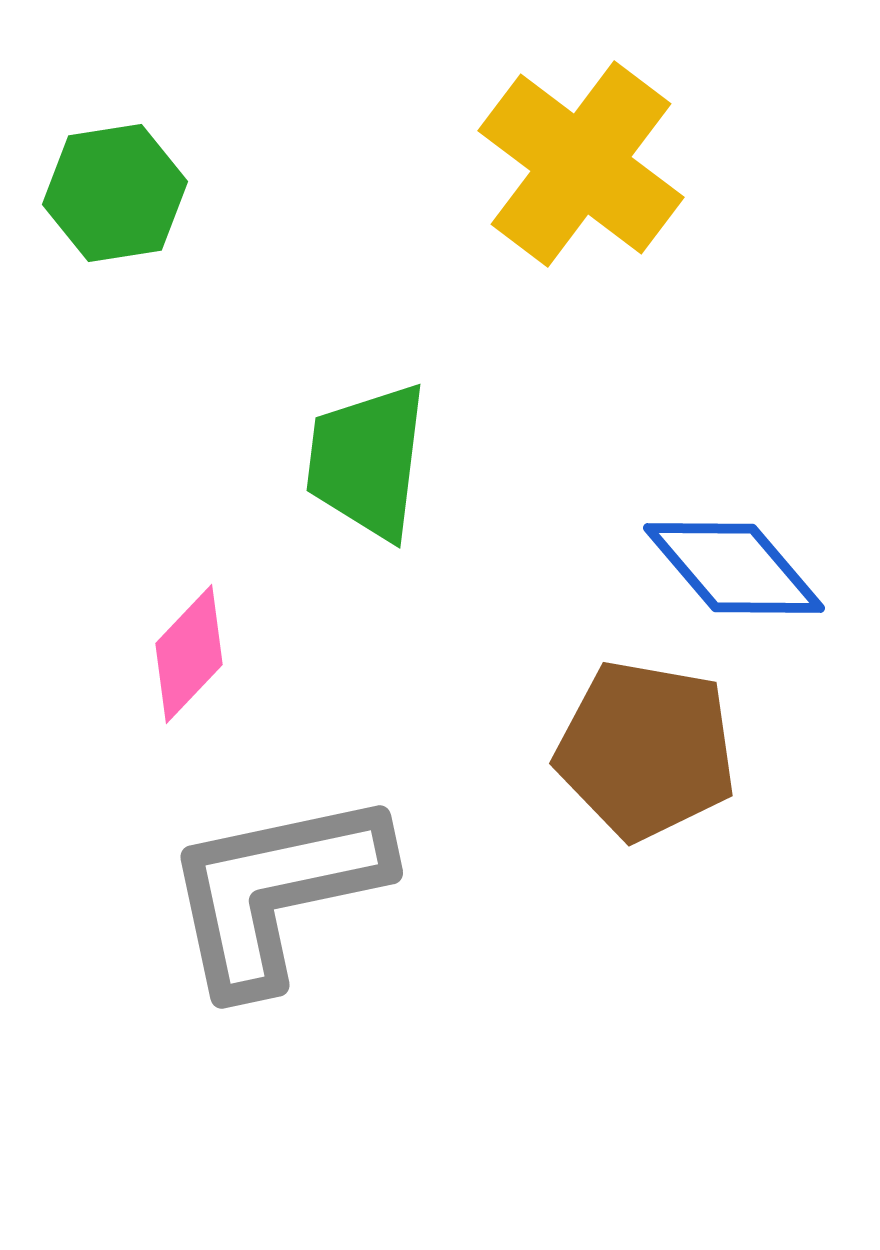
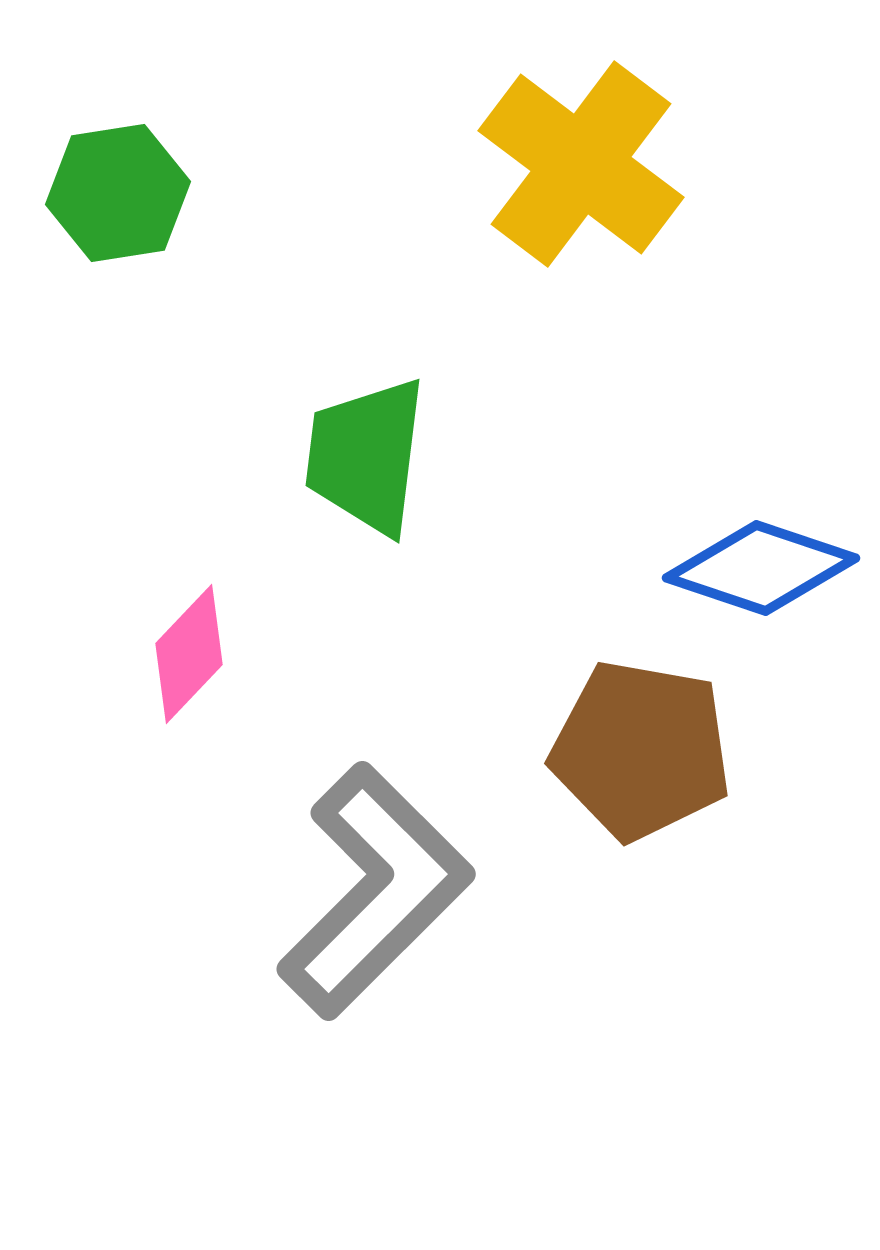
green hexagon: moved 3 px right
green trapezoid: moved 1 px left, 5 px up
blue diamond: moved 27 px right; rotated 31 degrees counterclockwise
brown pentagon: moved 5 px left
gray L-shape: moved 99 px right; rotated 147 degrees clockwise
